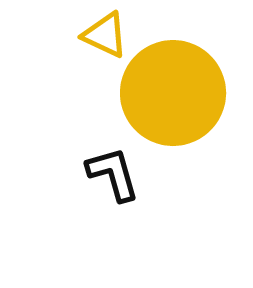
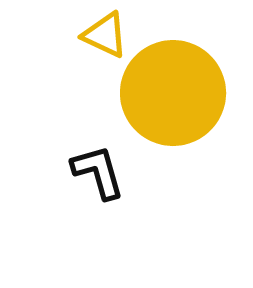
black L-shape: moved 15 px left, 2 px up
